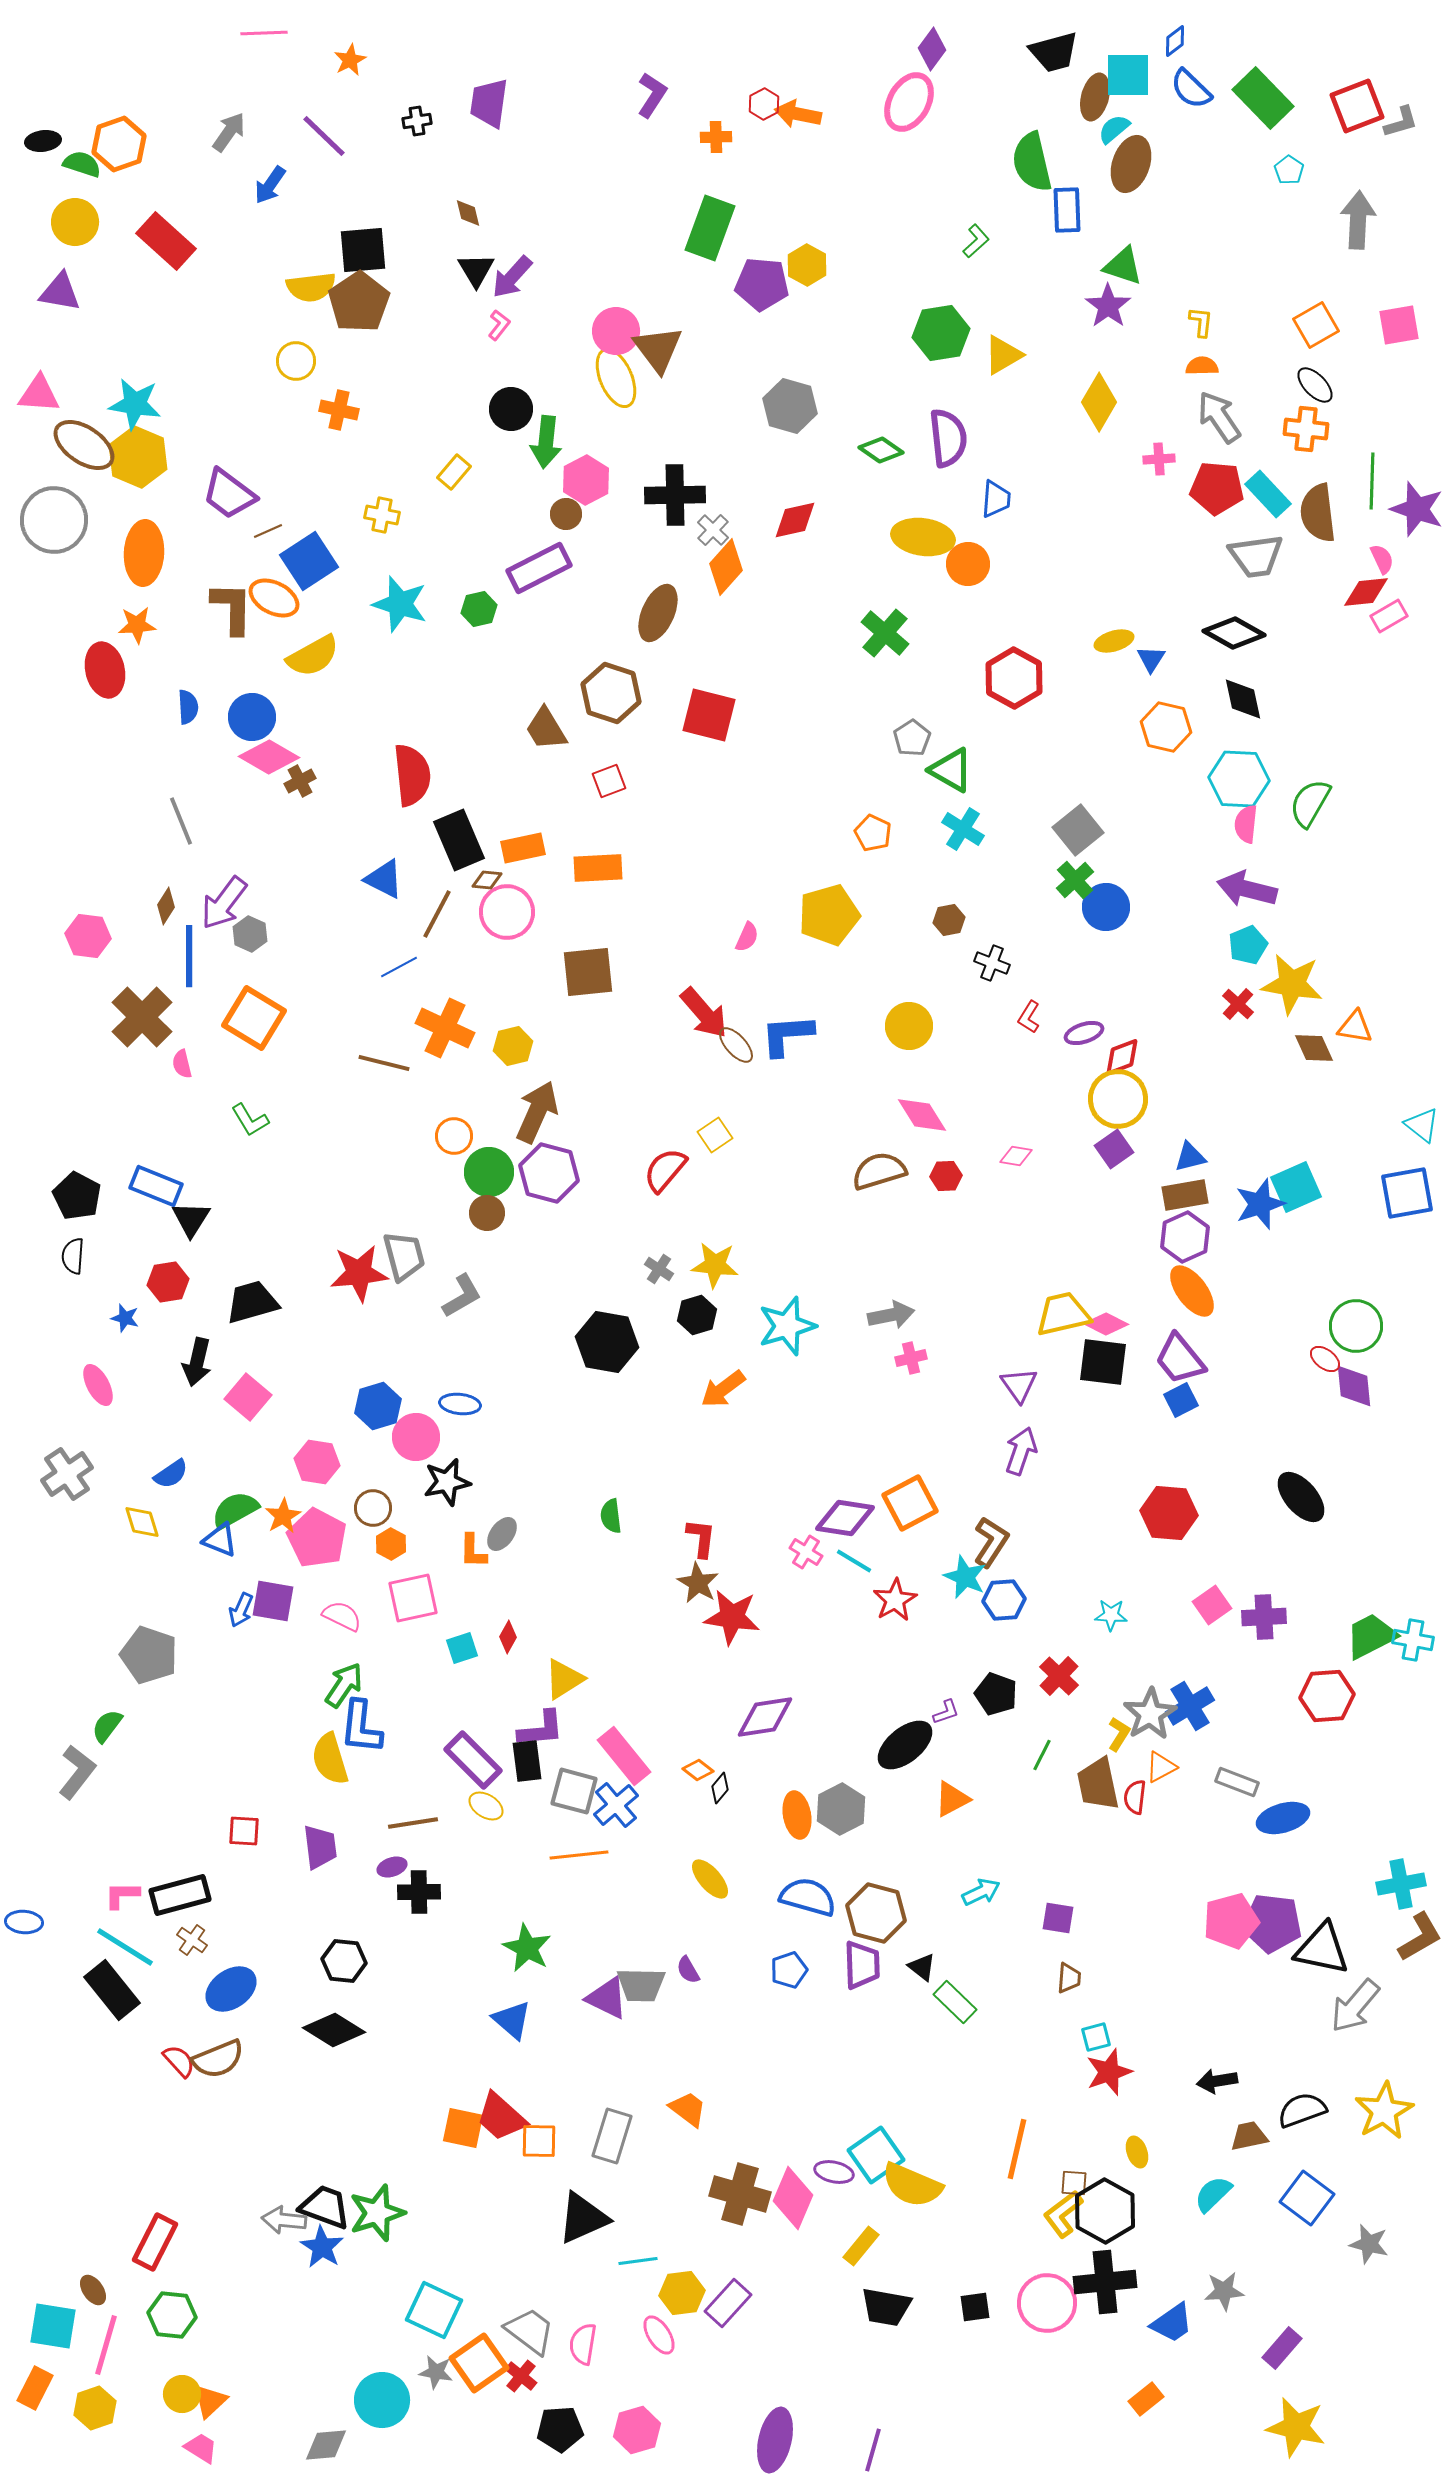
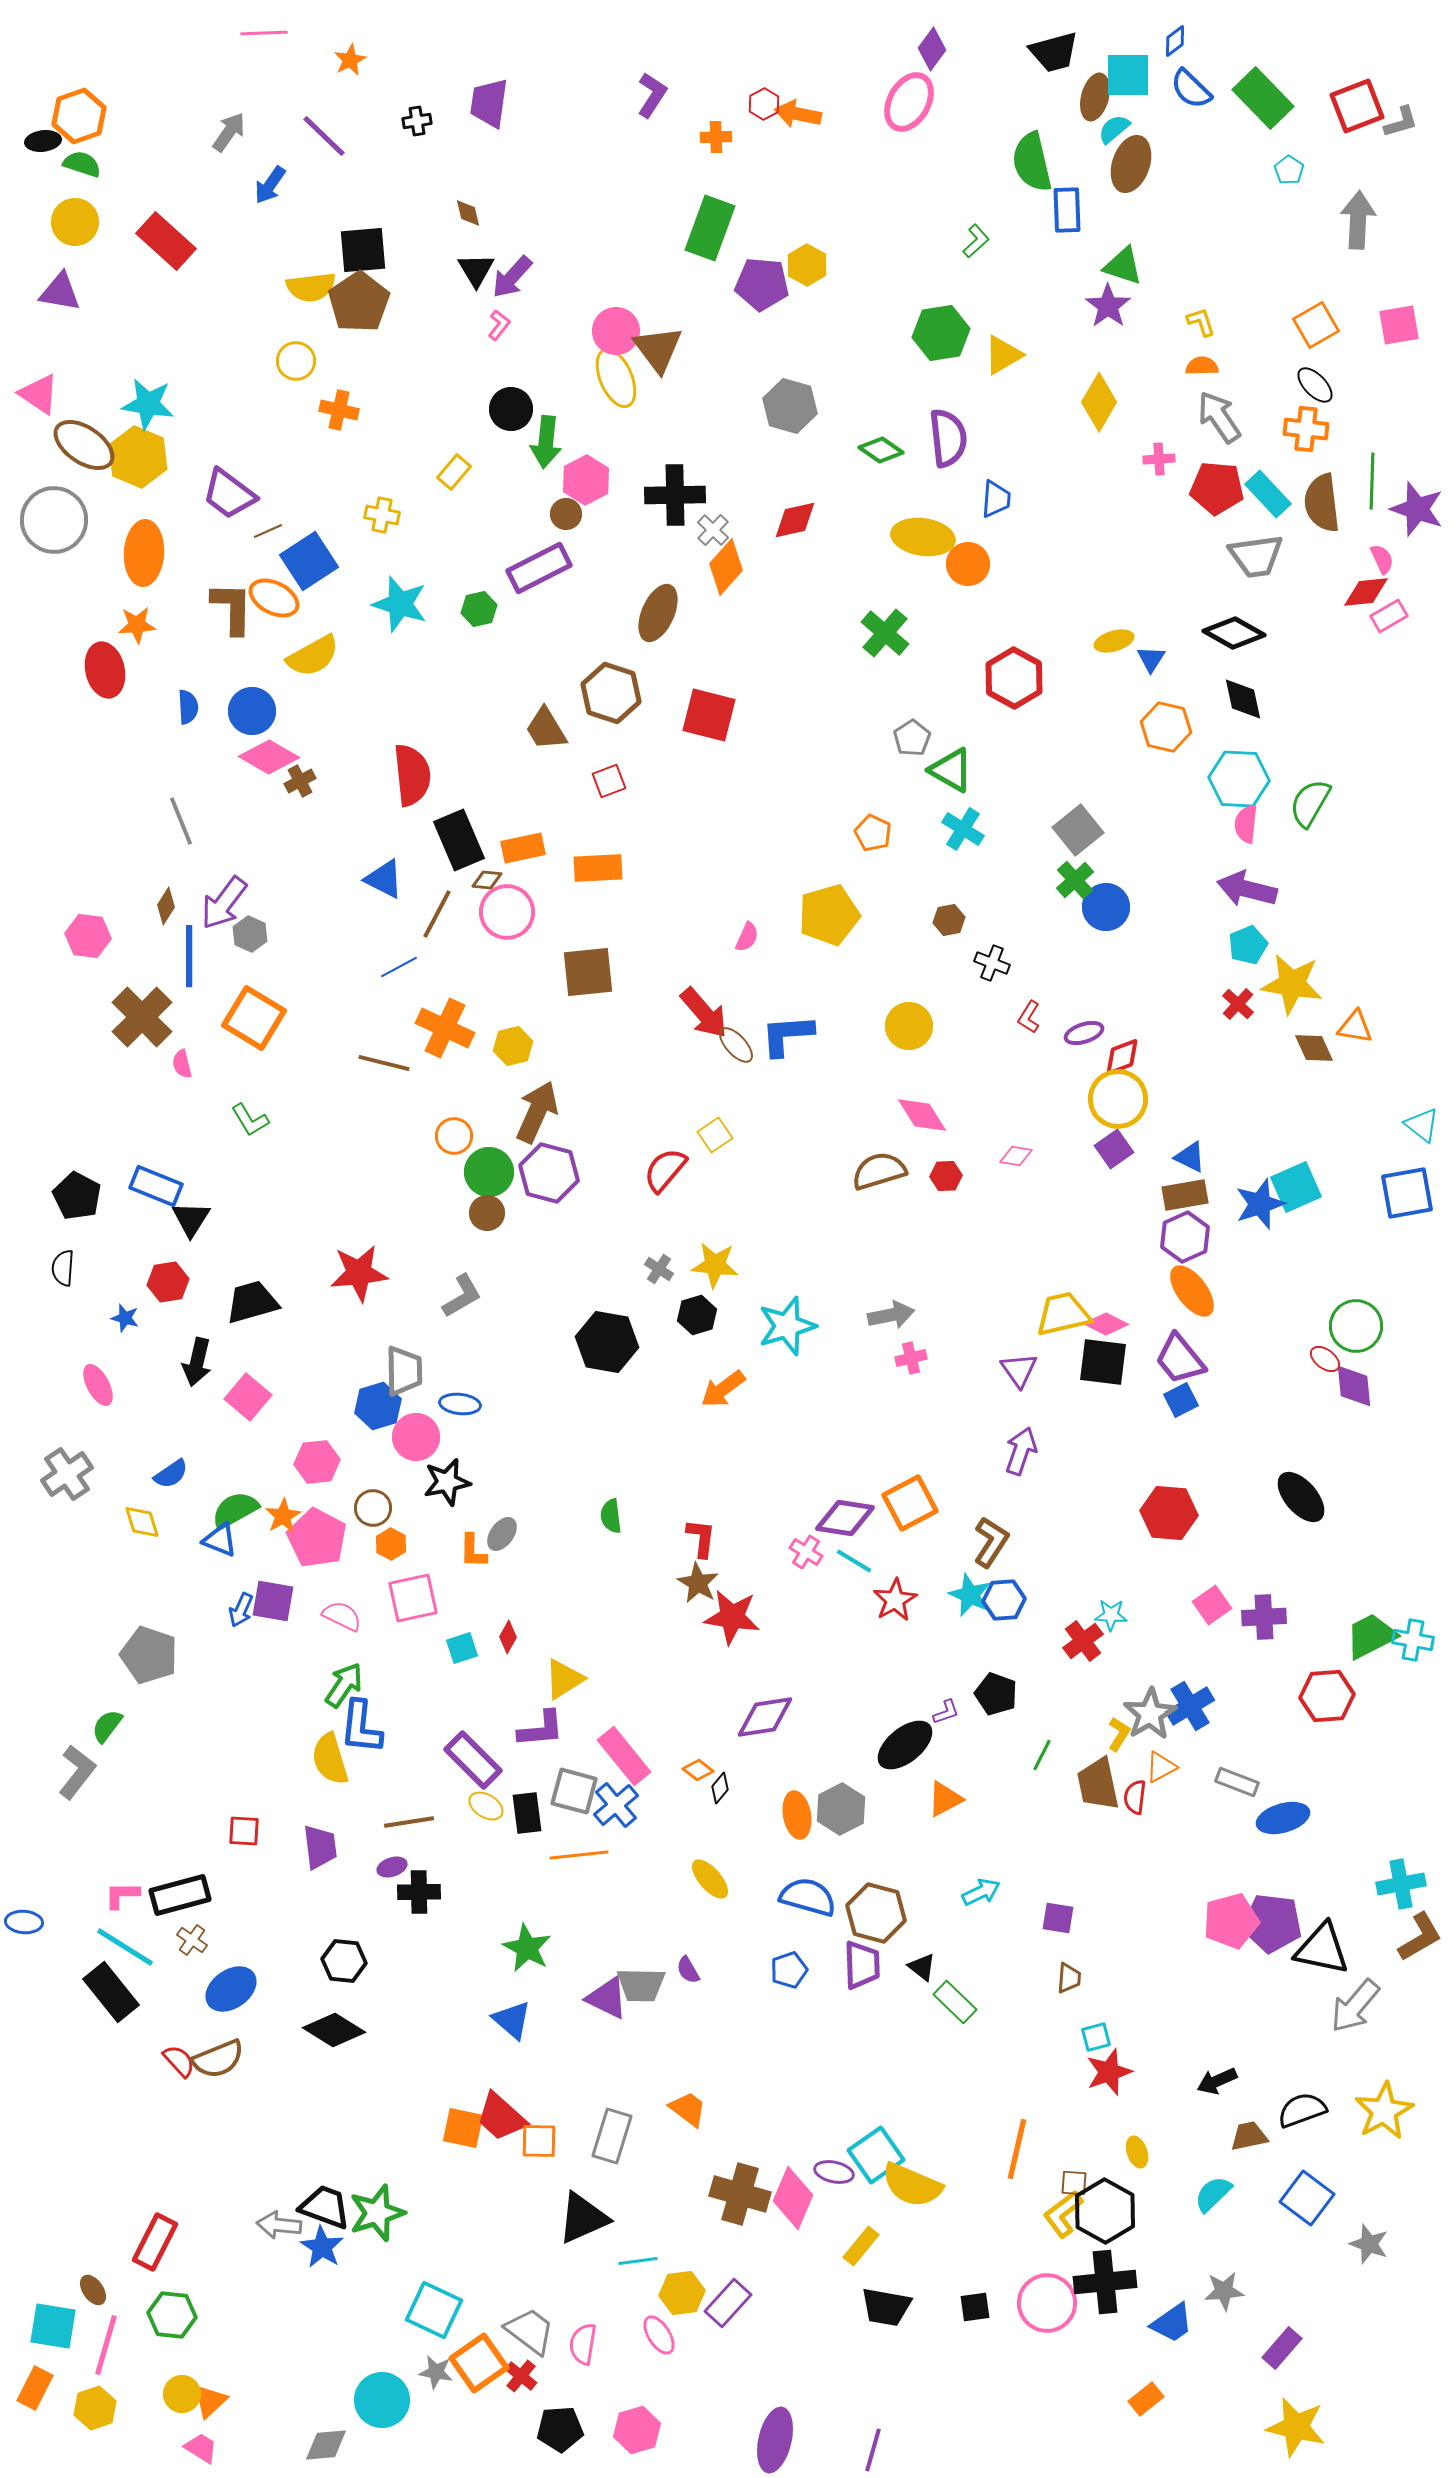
orange hexagon at (119, 144): moved 40 px left, 28 px up
yellow L-shape at (1201, 322): rotated 24 degrees counterclockwise
pink triangle at (39, 394): rotated 30 degrees clockwise
cyan star at (135, 404): moved 13 px right
brown semicircle at (1318, 513): moved 4 px right, 10 px up
blue circle at (252, 717): moved 6 px up
blue triangle at (1190, 1157): rotated 40 degrees clockwise
black semicircle at (73, 1256): moved 10 px left, 12 px down
gray trapezoid at (404, 1256): moved 115 px down; rotated 14 degrees clockwise
purple triangle at (1019, 1385): moved 15 px up
pink hexagon at (317, 1462): rotated 15 degrees counterclockwise
cyan star at (965, 1577): moved 5 px right, 18 px down
red cross at (1059, 1676): moved 24 px right, 35 px up; rotated 9 degrees clockwise
black rectangle at (527, 1761): moved 52 px down
orange triangle at (952, 1799): moved 7 px left
brown line at (413, 1823): moved 4 px left, 1 px up
black rectangle at (112, 1990): moved 1 px left, 2 px down
black arrow at (1217, 2081): rotated 15 degrees counterclockwise
gray arrow at (284, 2220): moved 5 px left, 5 px down
gray star at (1369, 2244): rotated 6 degrees clockwise
